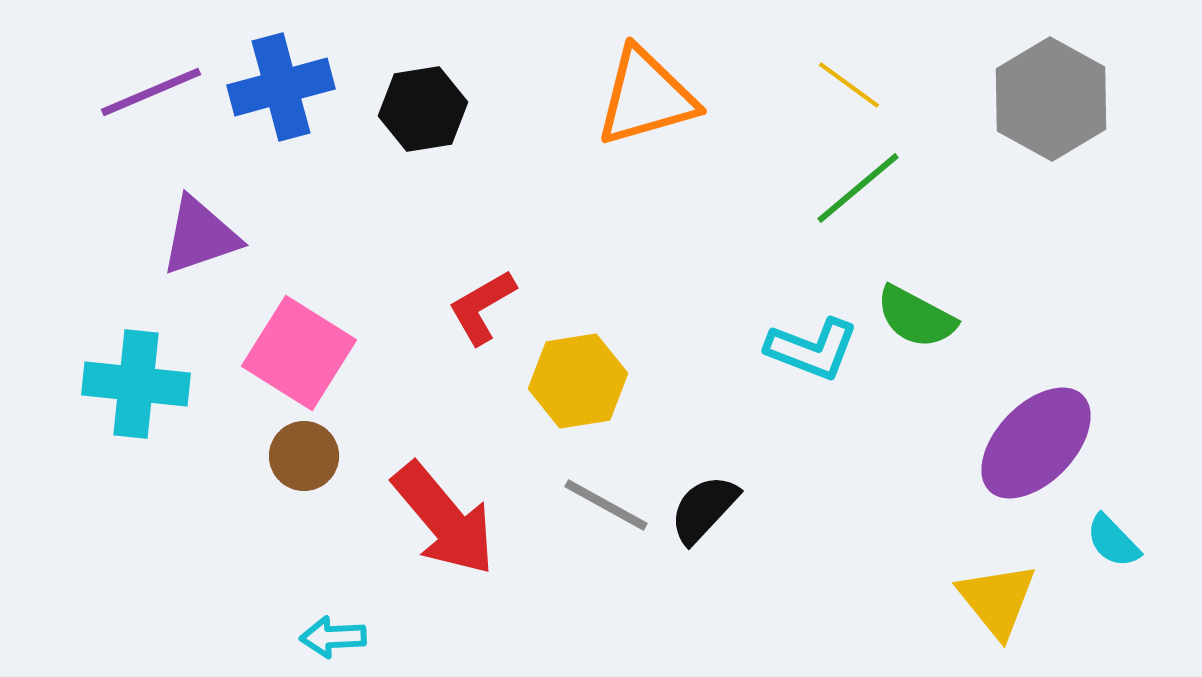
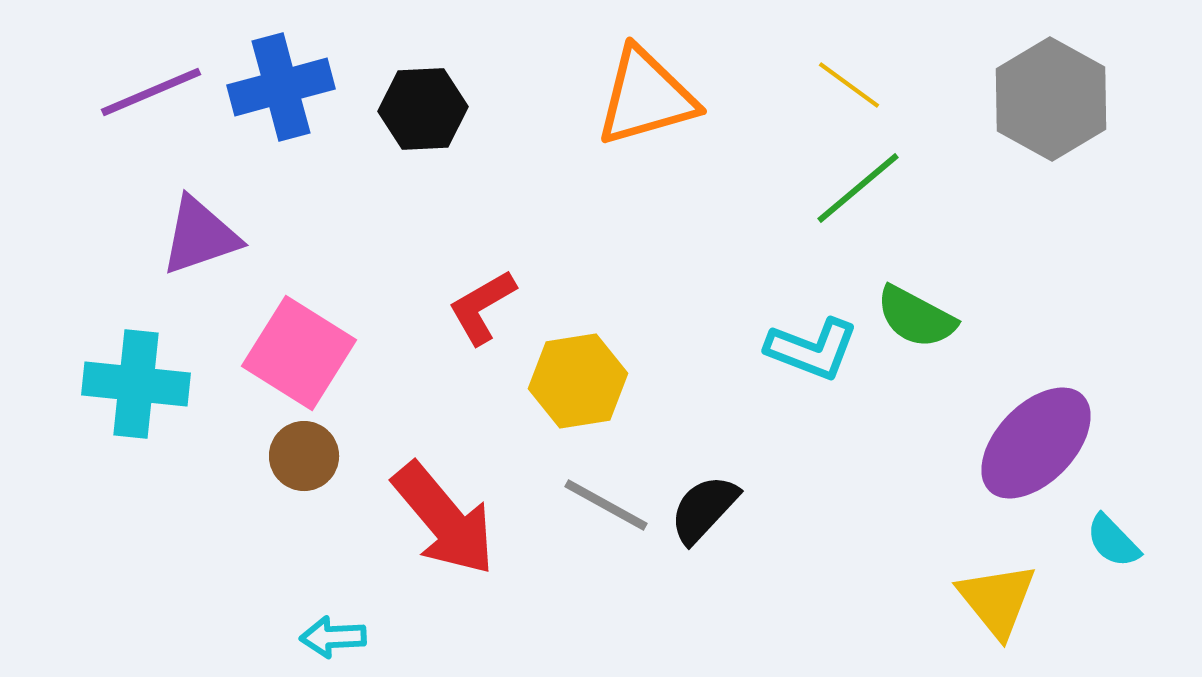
black hexagon: rotated 6 degrees clockwise
